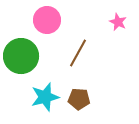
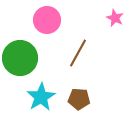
pink star: moved 3 px left, 4 px up
green circle: moved 1 px left, 2 px down
cyan star: moved 4 px left; rotated 16 degrees counterclockwise
